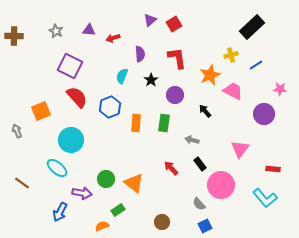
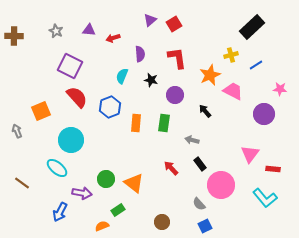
black star at (151, 80): rotated 24 degrees counterclockwise
pink triangle at (240, 149): moved 10 px right, 5 px down
